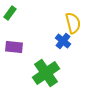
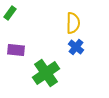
yellow semicircle: rotated 15 degrees clockwise
blue cross: moved 13 px right, 6 px down
purple rectangle: moved 2 px right, 3 px down
